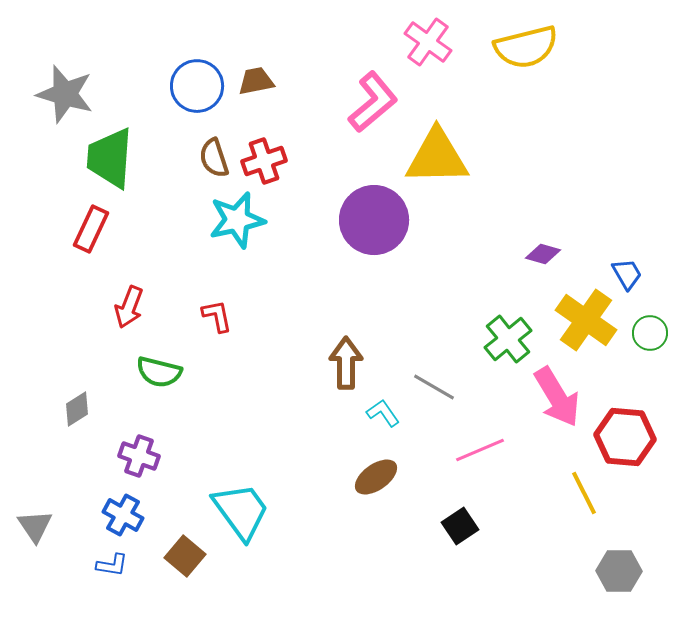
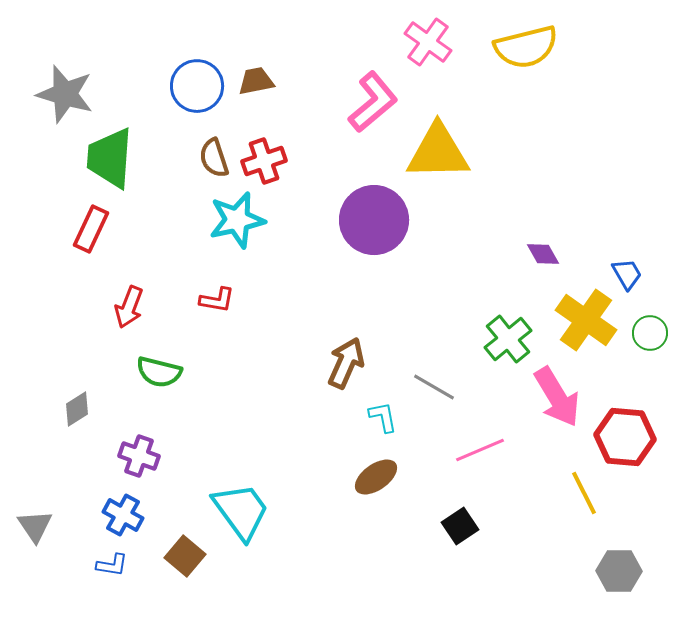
yellow triangle: moved 1 px right, 5 px up
purple diamond: rotated 44 degrees clockwise
red L-shape: moved 16 px up; rotated 111 degrees clockwise
brown arrow: rotated 24 degrees clockwise
cyan L-shape: moved 4 px down; rotated 24 degrees clockwise
